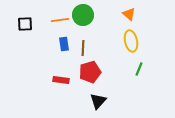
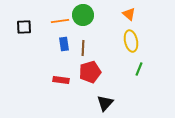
orange line: moved 1 px down
black square: moved 1 px left, 3 px down
black triangle: moved 7 px right, 2 px down
